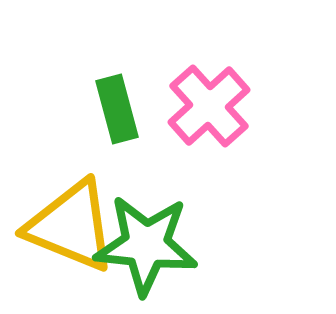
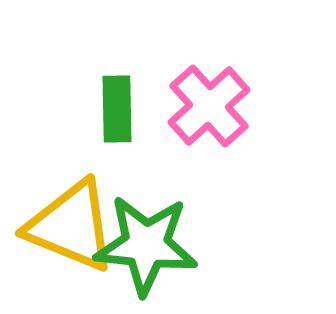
green rectangle: rotated 14 degrees clockwise
